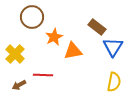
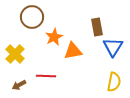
brown rectangle: rotated 42 degrees clockwise
red line: moved 3 px right, 1 px down
